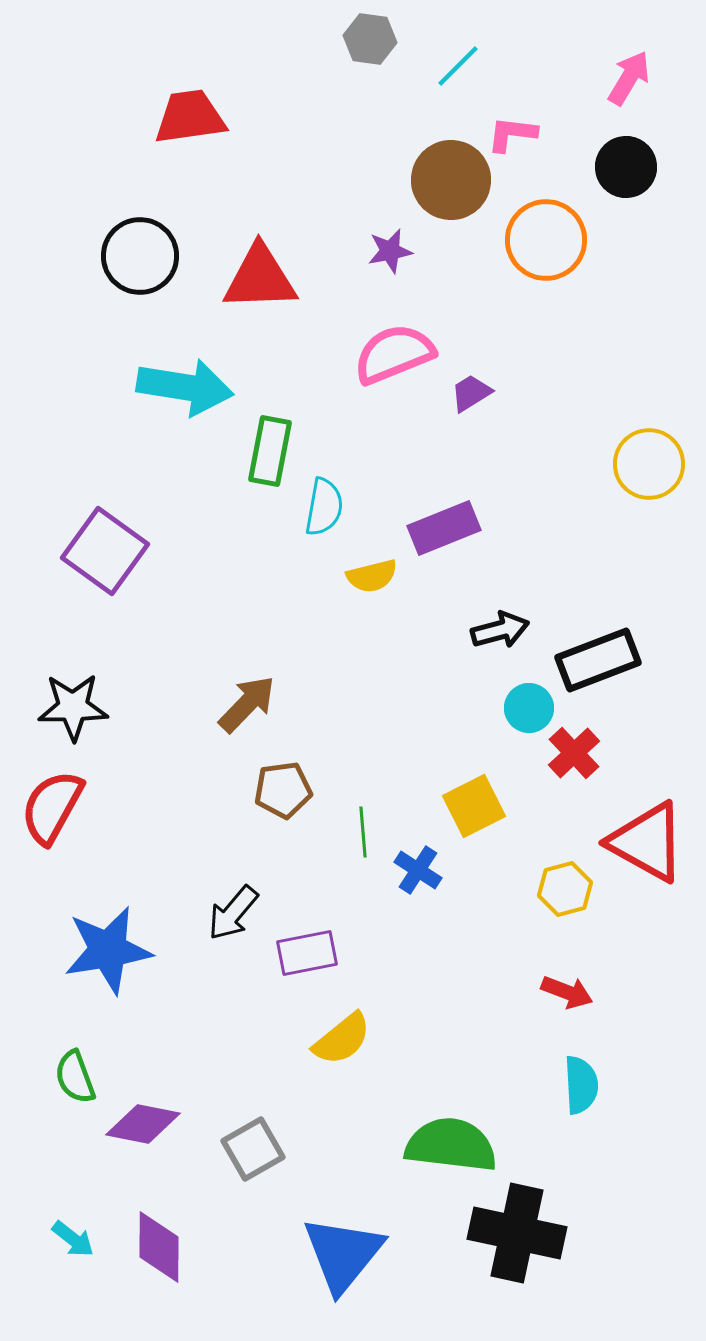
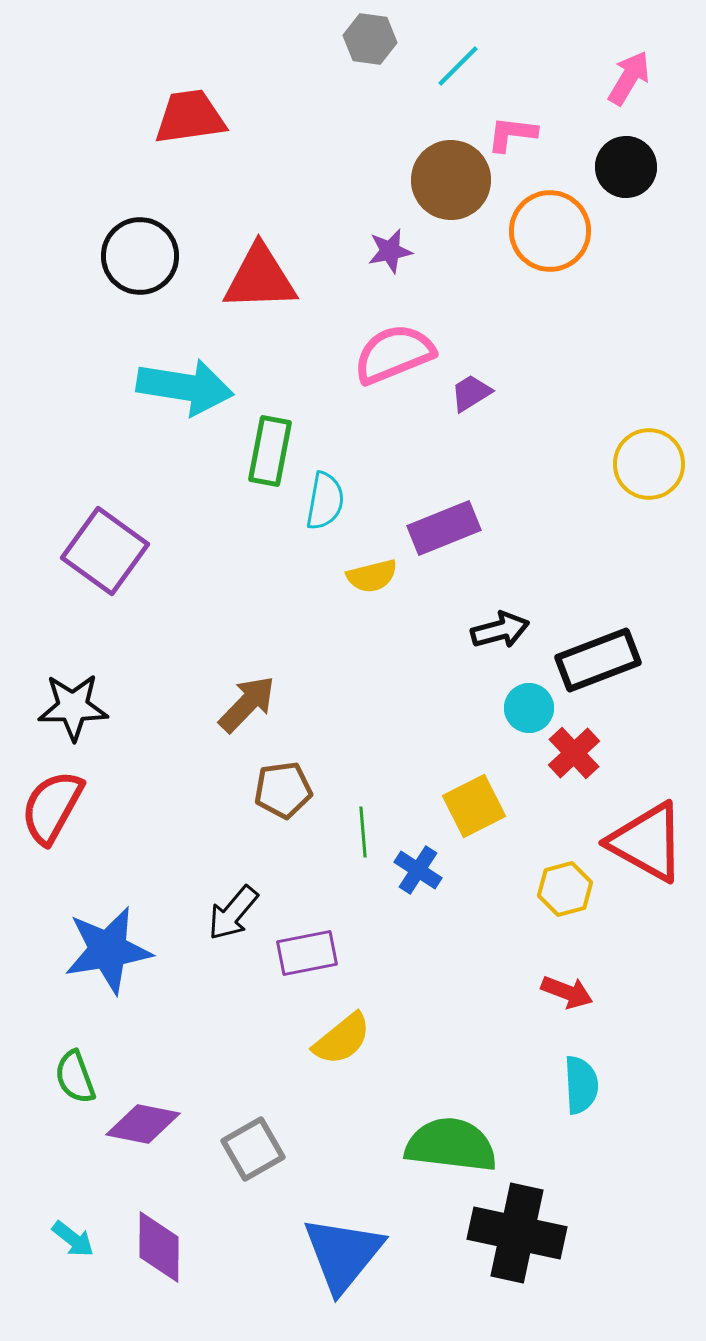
orange circle at (546, 240): moved 4 px right, 9 px up
cyan semicircle at (324, 507): moved 1 px right, 6 px up
